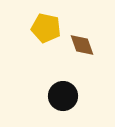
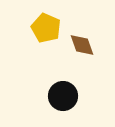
yellow pentagon: rotated 12 degrees clockwise
